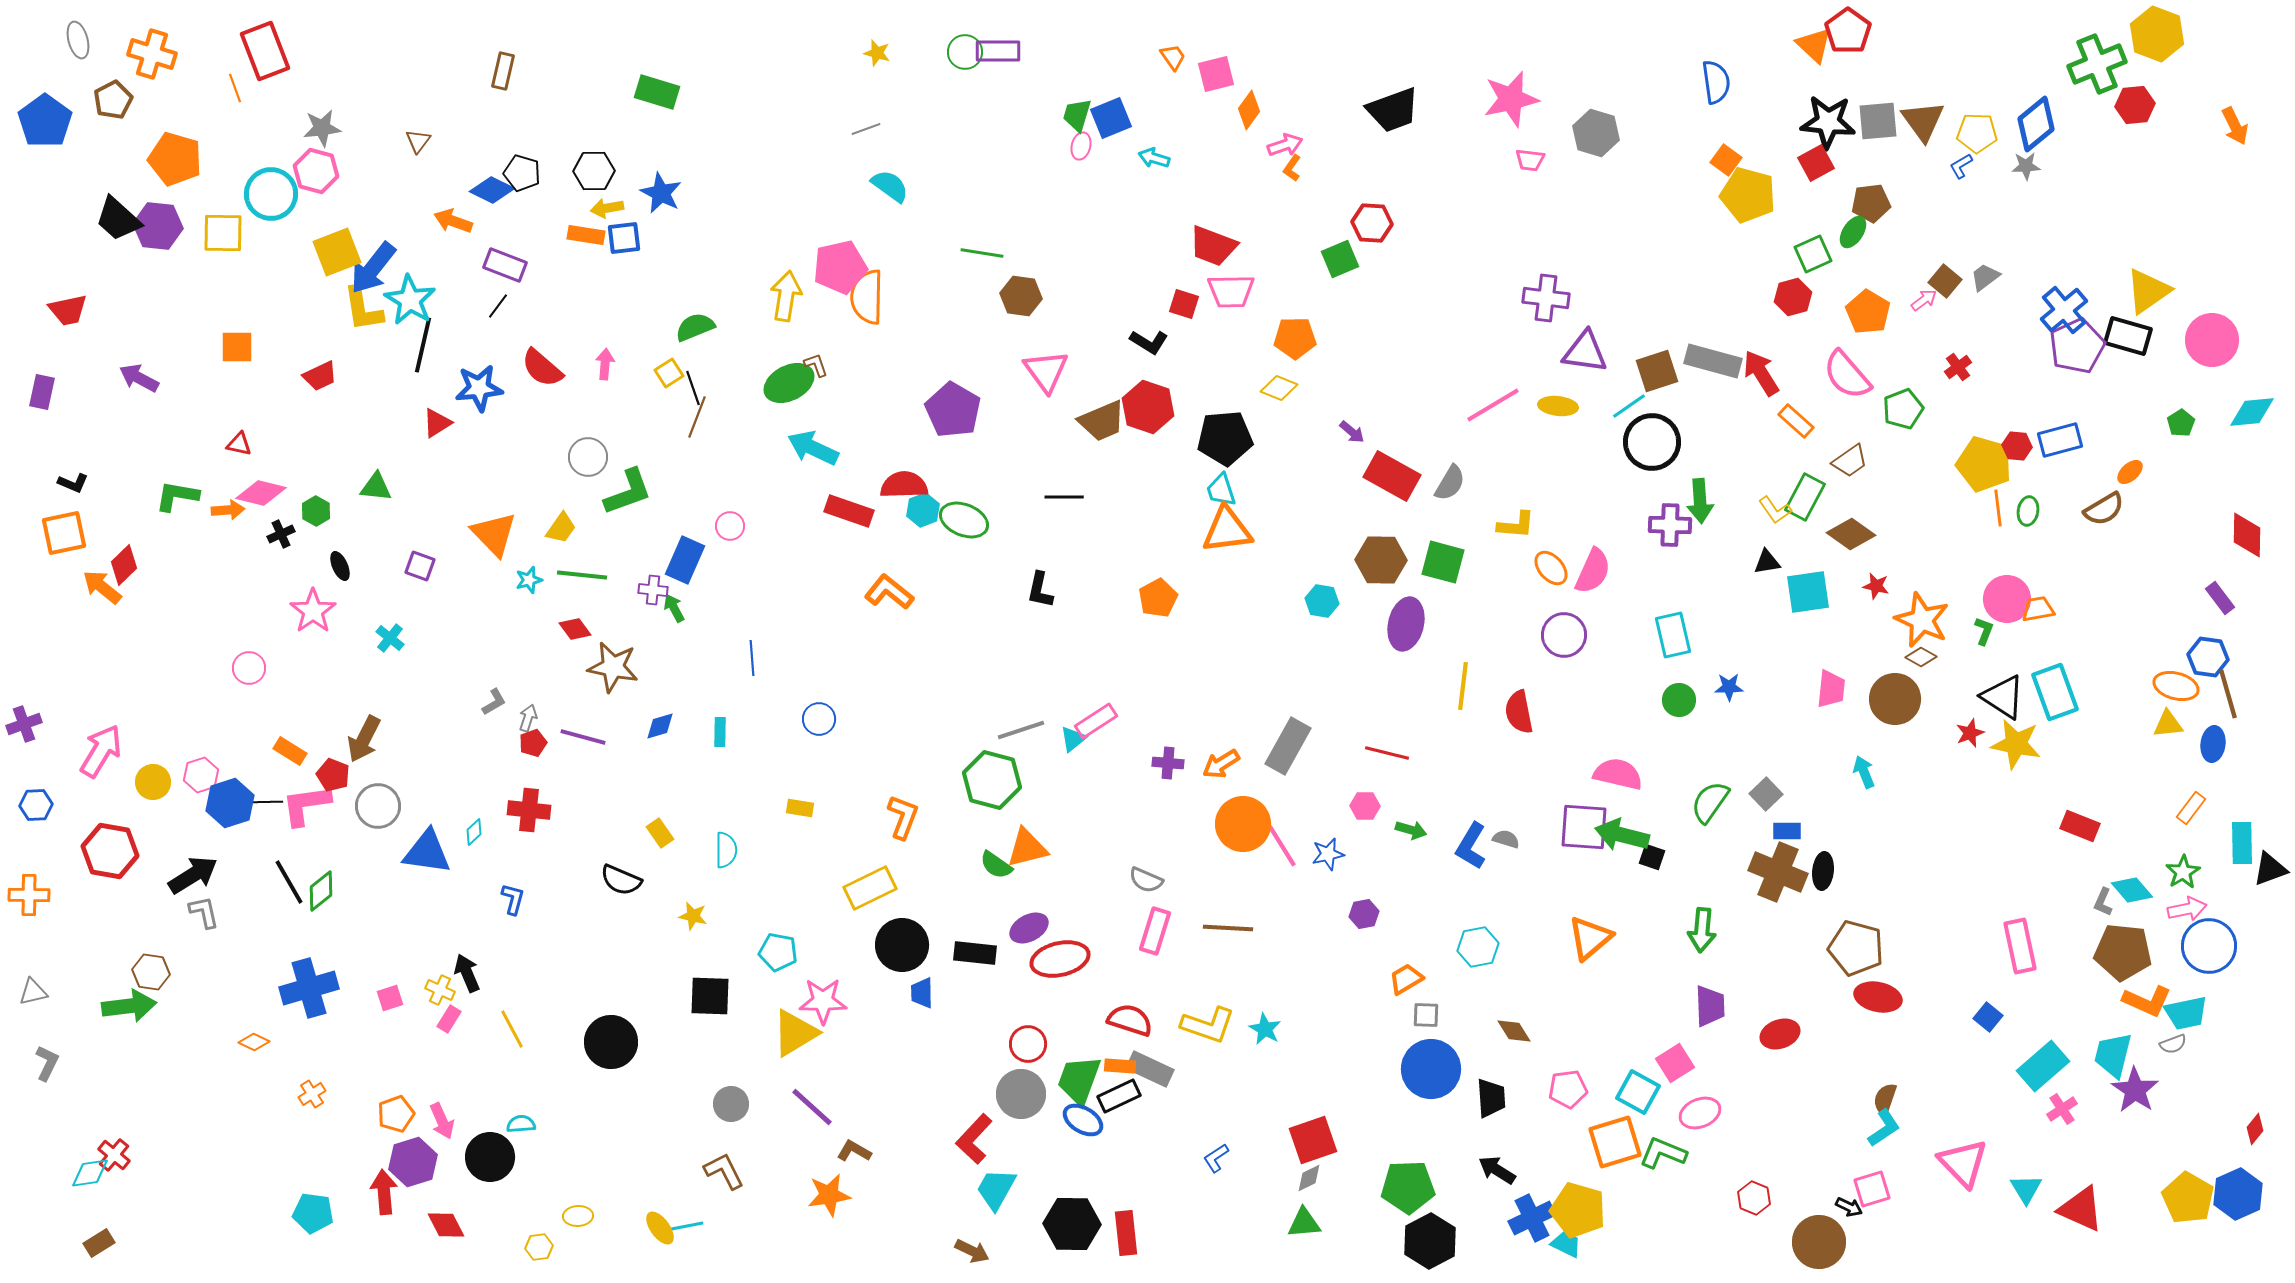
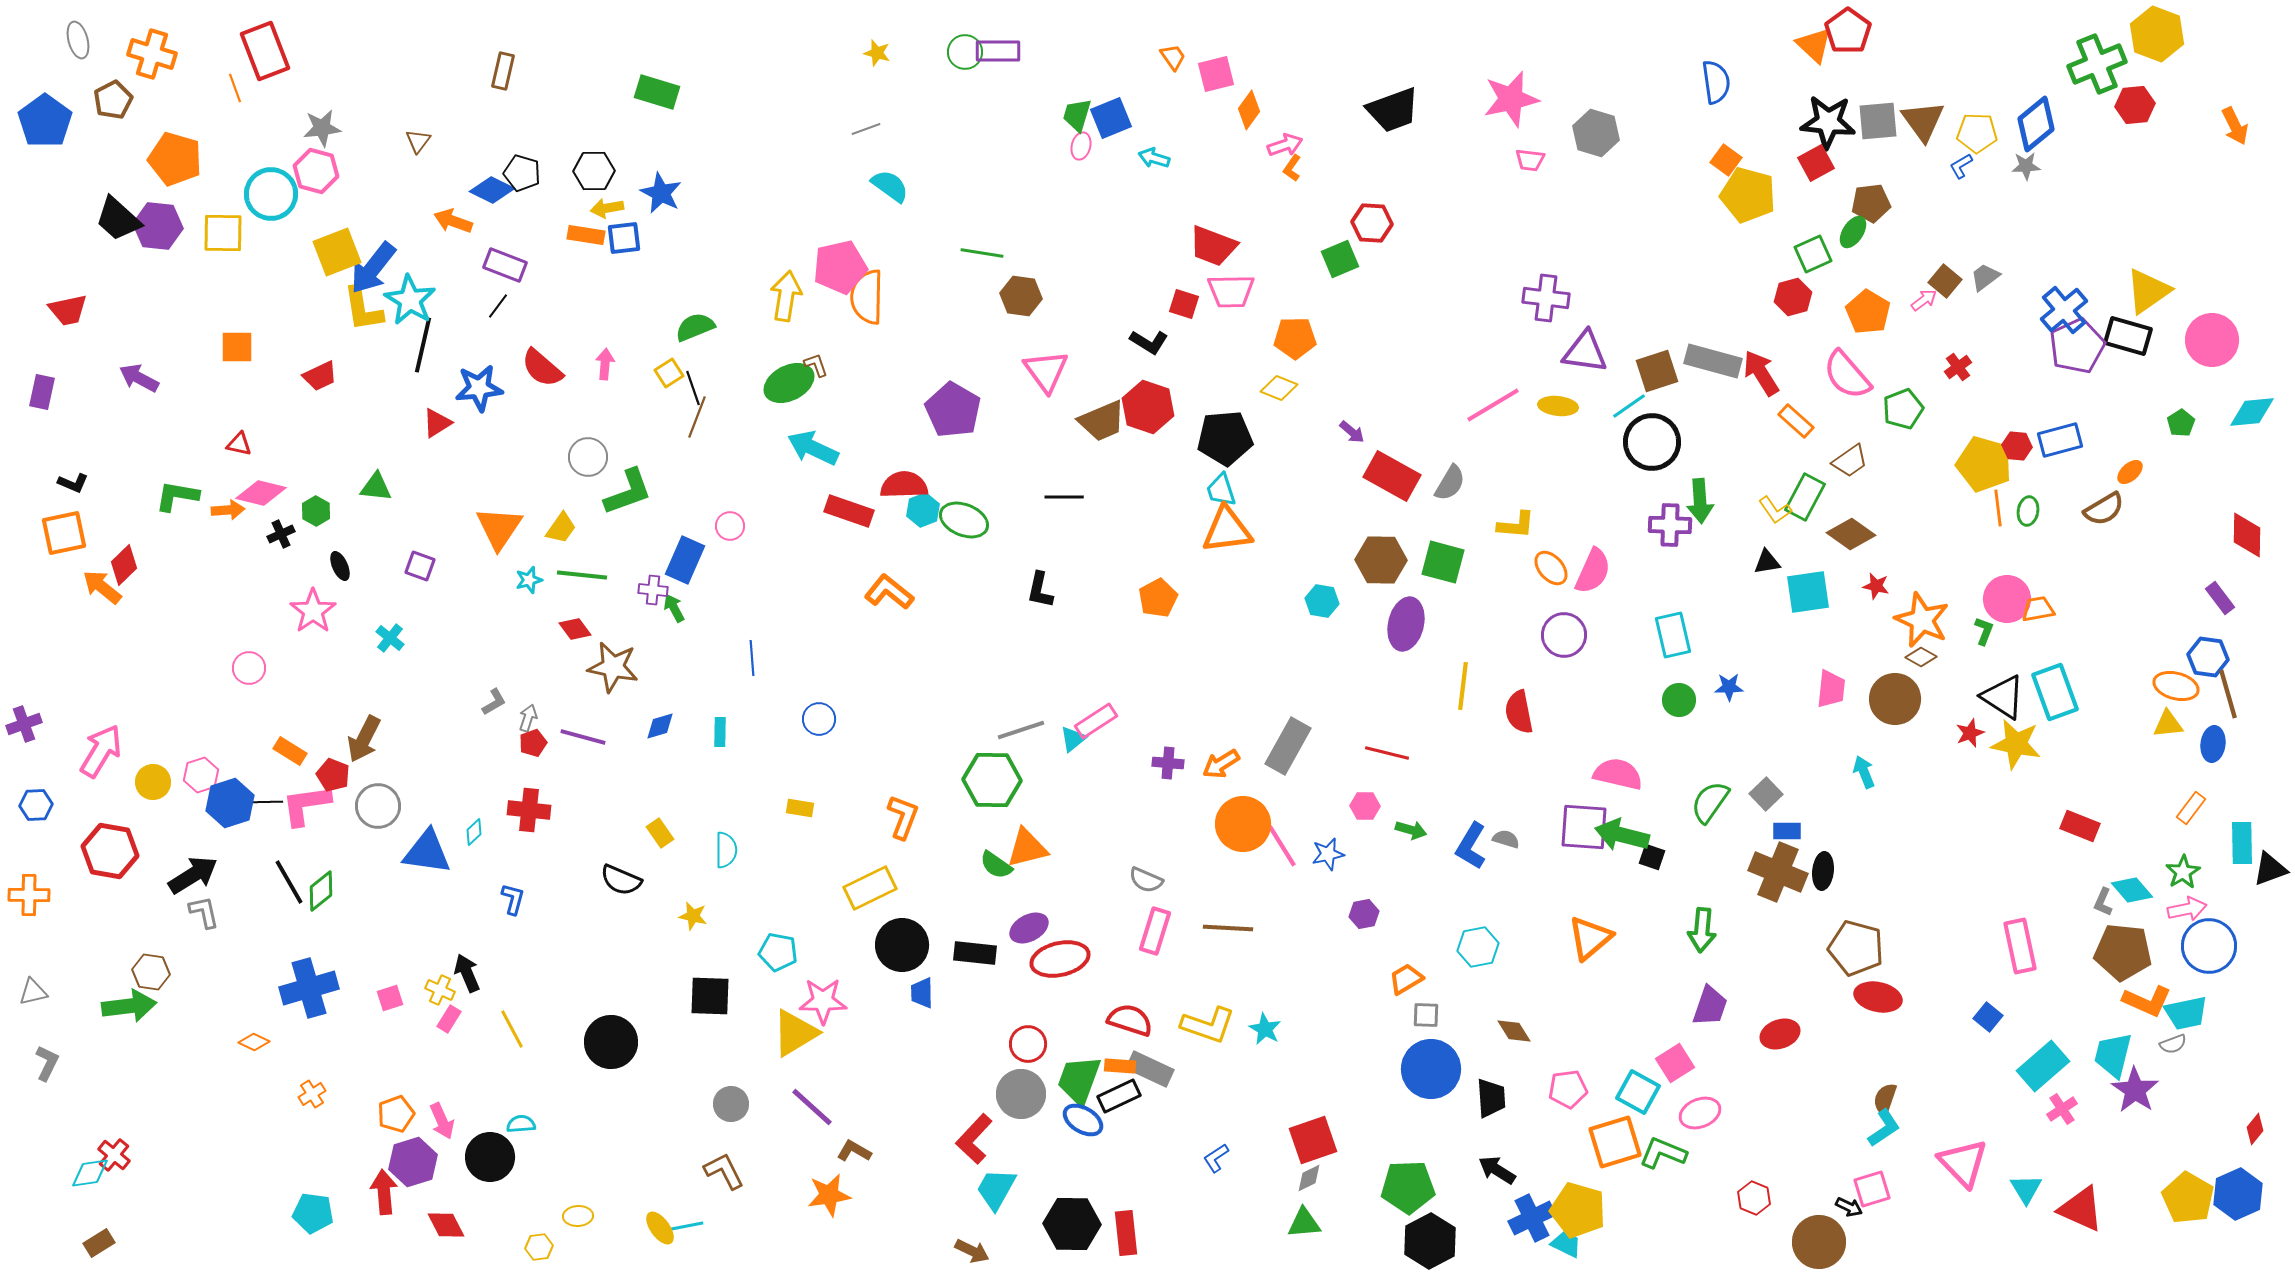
orange triangle at (494, 534): moved 5 px right, 6 px up; rotated 18 degrees clockwise
green hexagon at (992, 780): rotated 14 degrees counterclockwise
purple trapezoid at (1710, 1006): rotated 21 degrees clockwise
